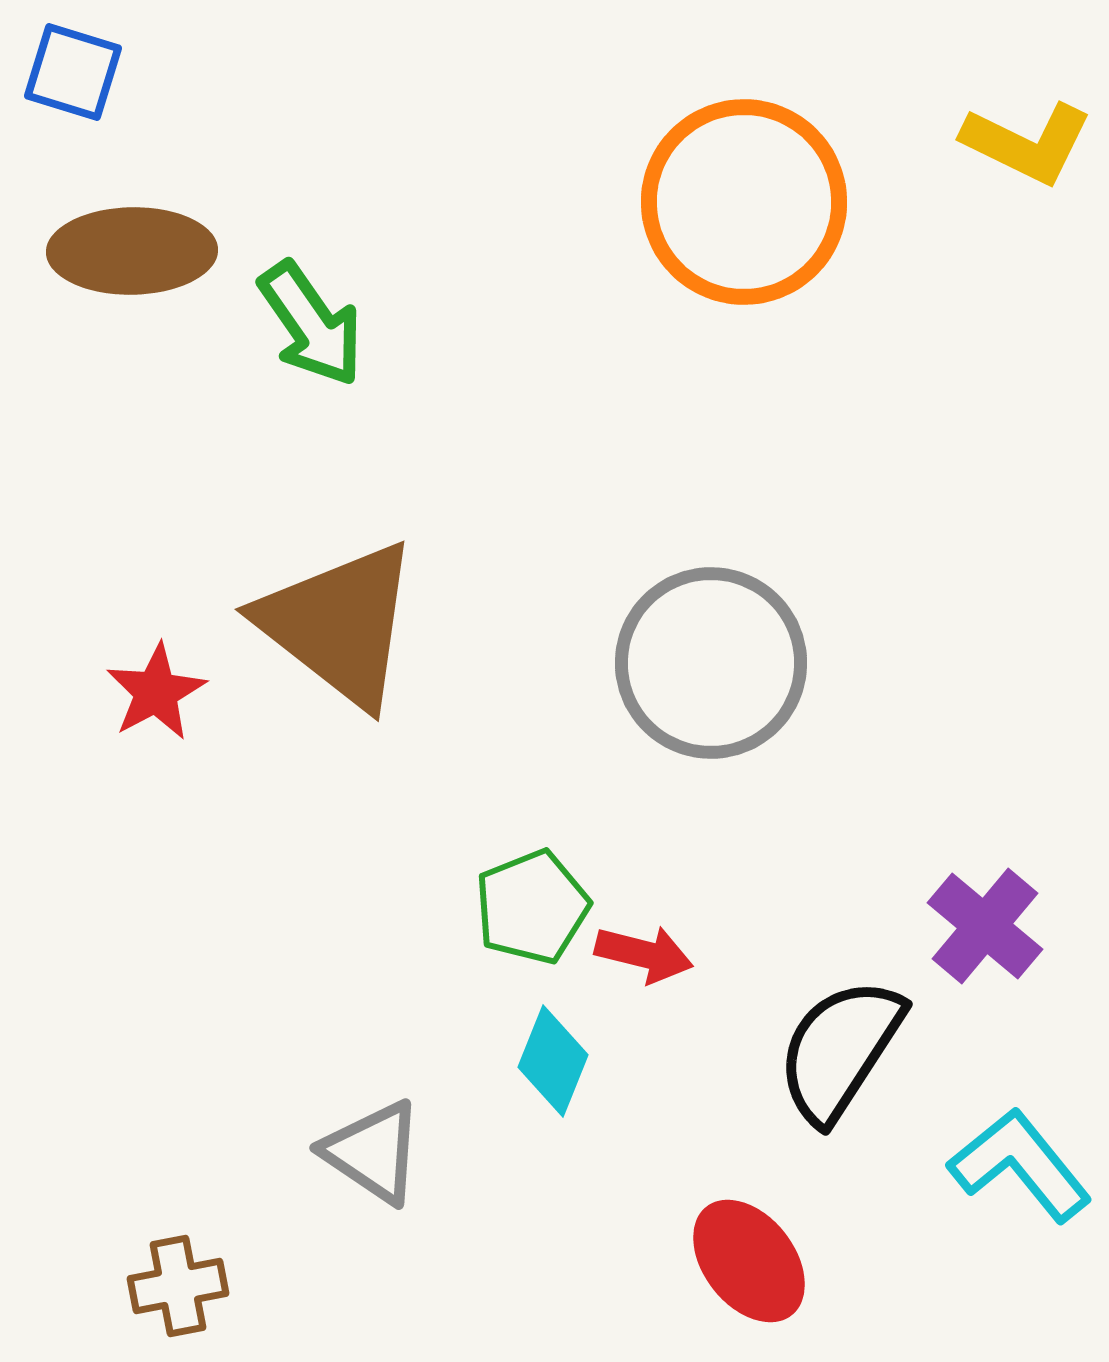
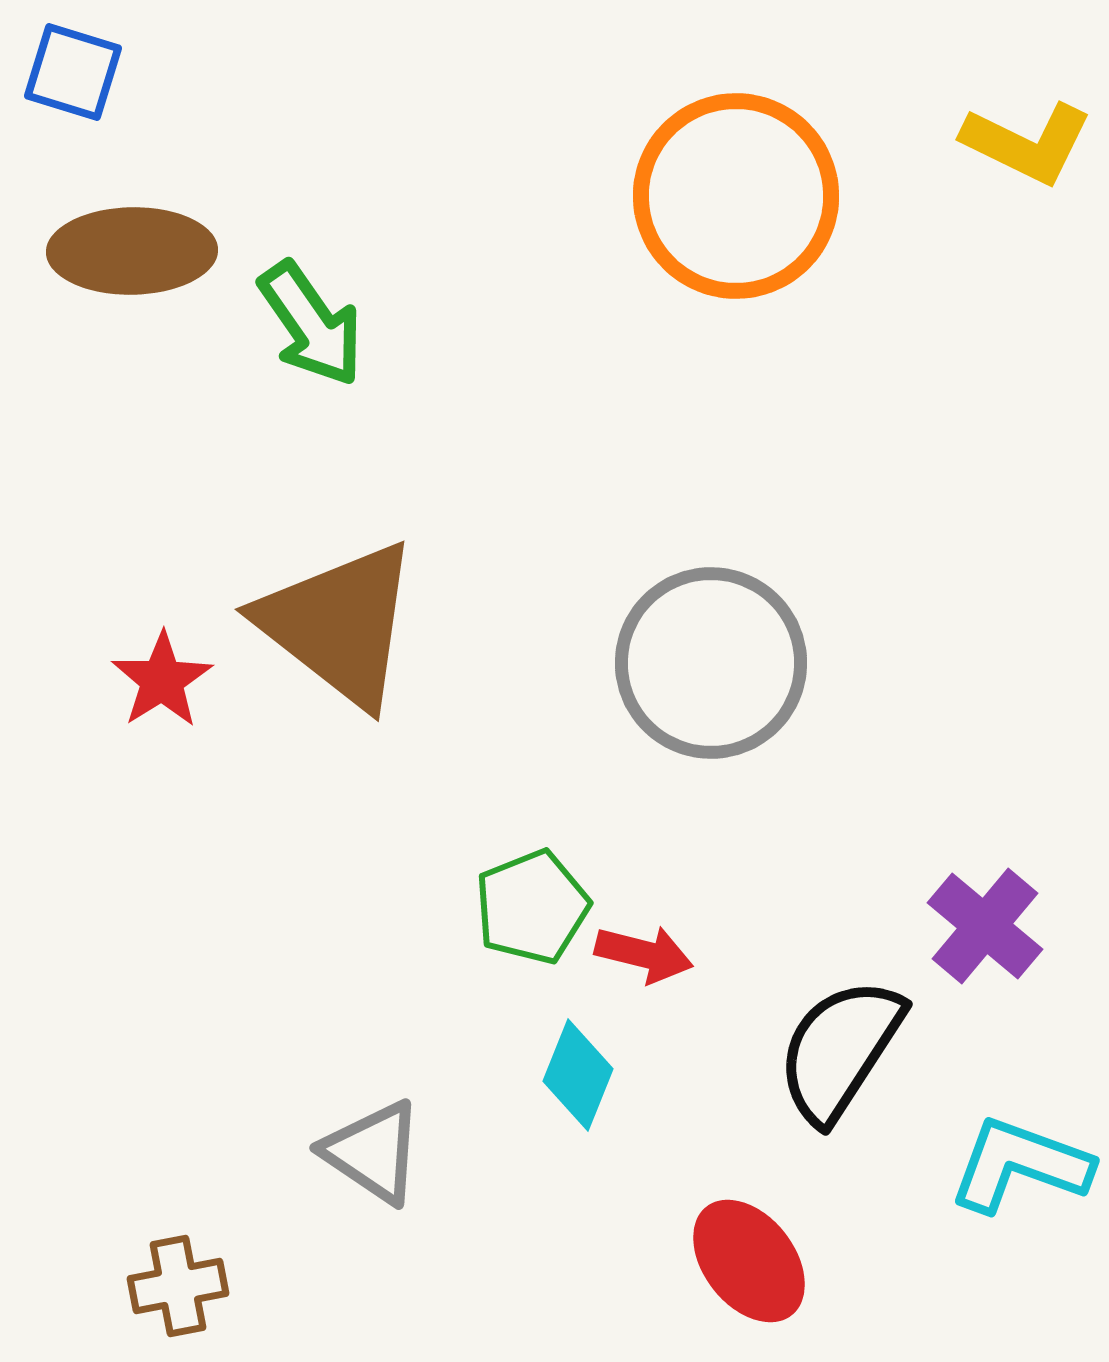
orange circle: moved 8 px left, 6 px up
red star: moved 6 px right, 12 px up; rotated 4 degrees counterclockwise
cyan diamond: moved 25 px right, 14 px down
cyan L-shape: rotated 31 degrees counterclockwise
